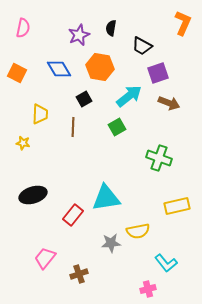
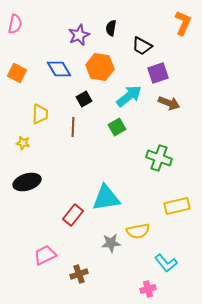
pink semicircle: moved 8 px left, 4 px up
black ellipse: moved 6 px left, 13 px up
pink trapezoid: moved 3 px up; rotated 25 degrees clockwise
